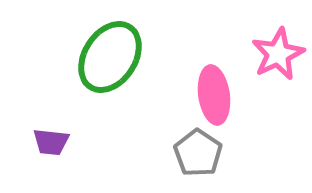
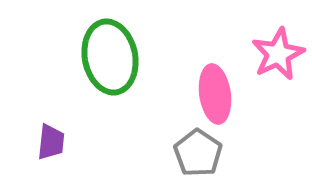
green ellipse: rotated 44 degrees counterclockwise
pink ellipse: moved 1 px right, 1 px up
purple trapezoid: rotated 90 degrees counterclockwise
